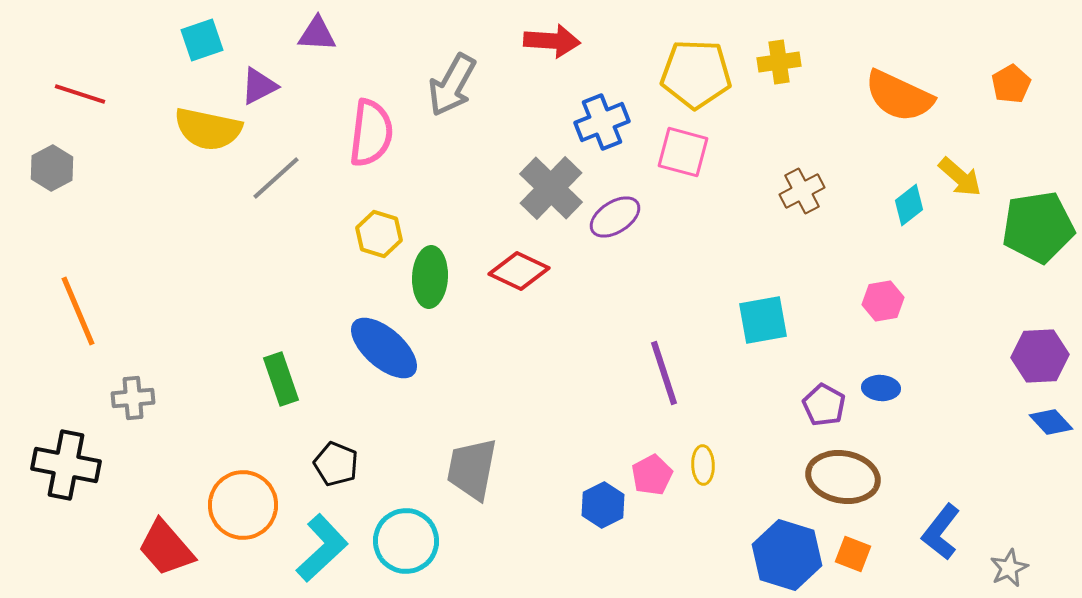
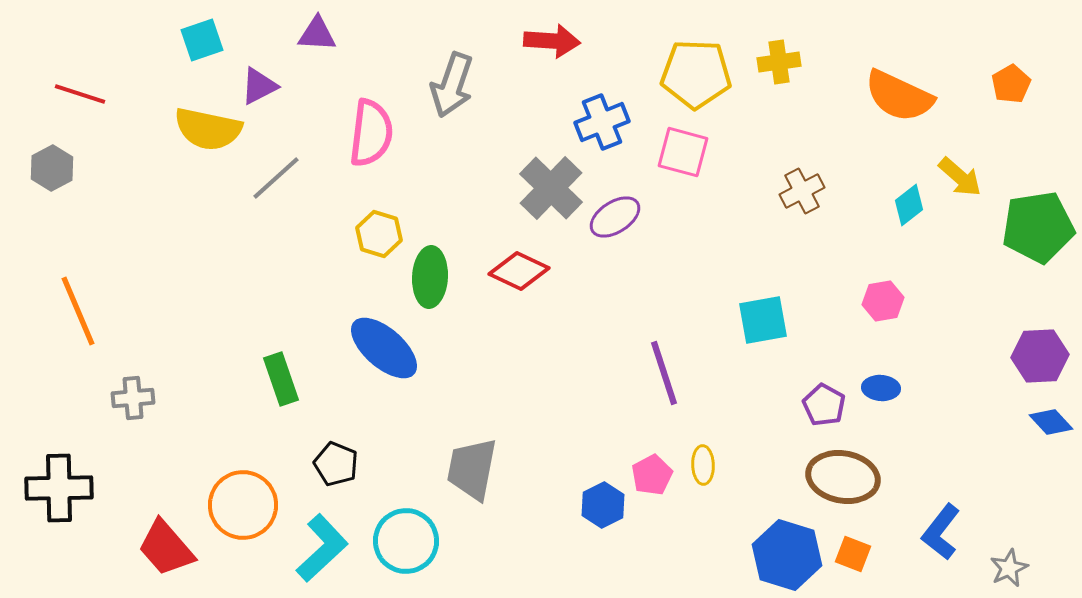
gray arrow at (452, 85): rotated 10 degrees counterclockwise
black cross at (66, 465): moved 7 px left, 23 px down; rotated 12 degrees counterclockwise
